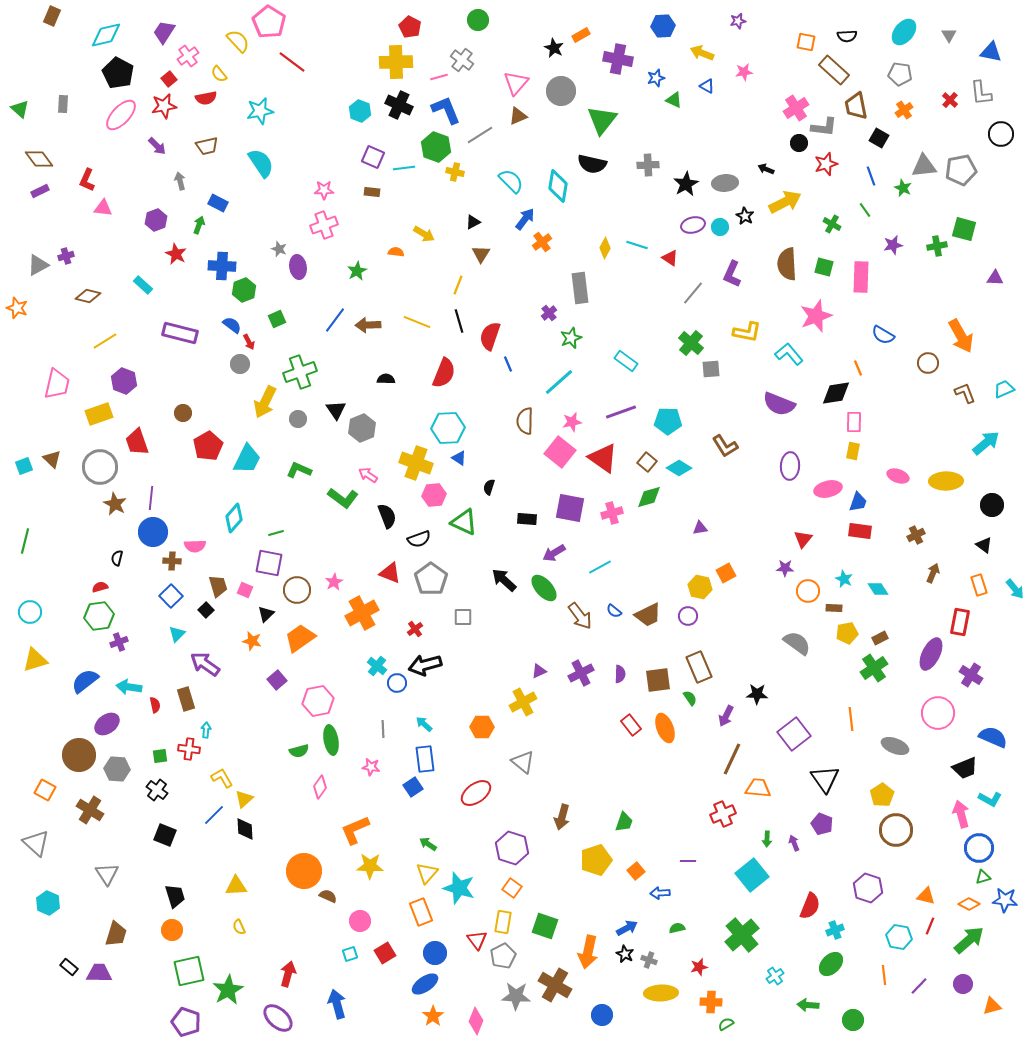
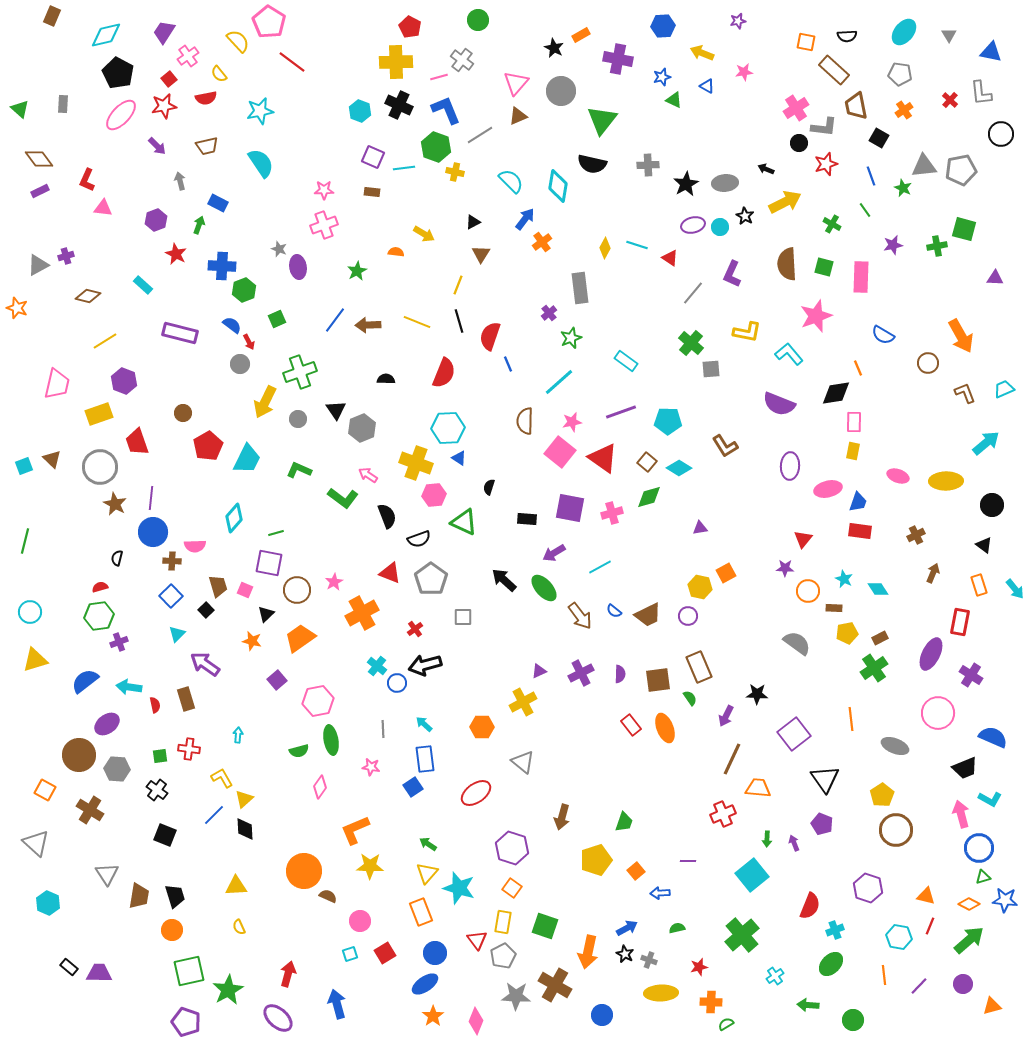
blue star at (656, 78): moved 6 px right, 1 px up
cyan arrow at (206, 730): moved 32 px right, 5 px down
brown trapezoid at (116, 934): moved 23 px right, 38 px up; rotated 8 degrees counterclockwise
